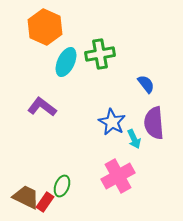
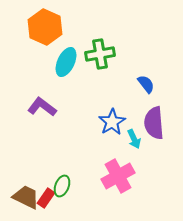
blue star: rotated 12 degrees clockwise
red rectangle: moved 1 px right, 4 px up
